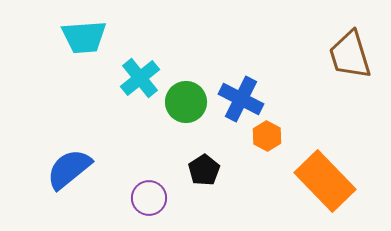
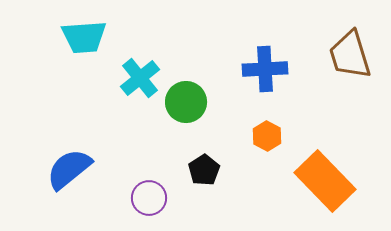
blue cross: moved 24 px right, 30 px up; rotated 30 degrees counterclockwise
